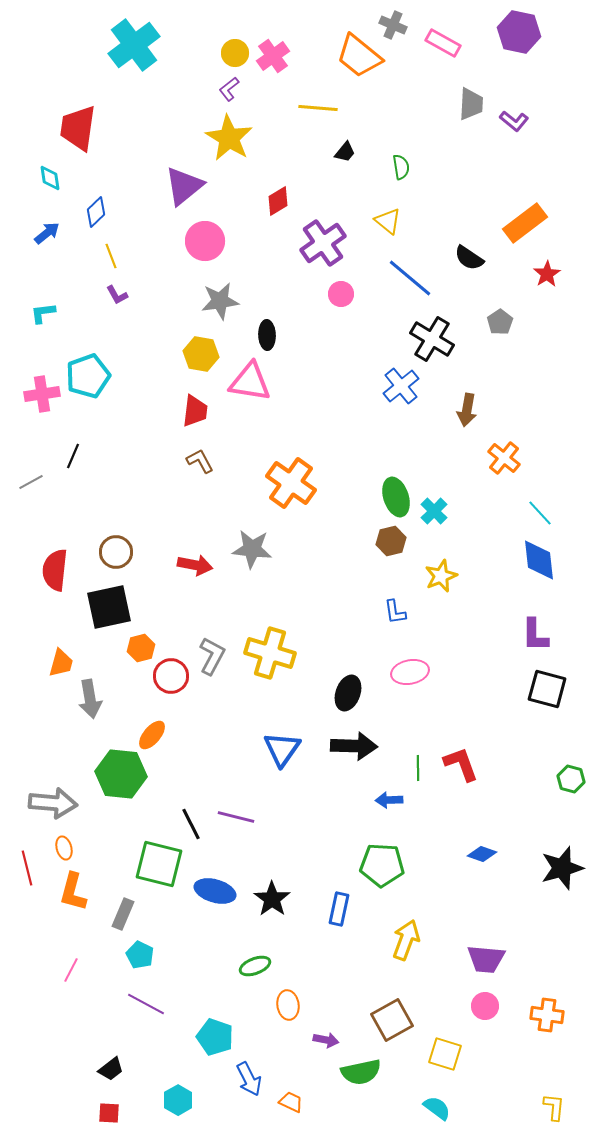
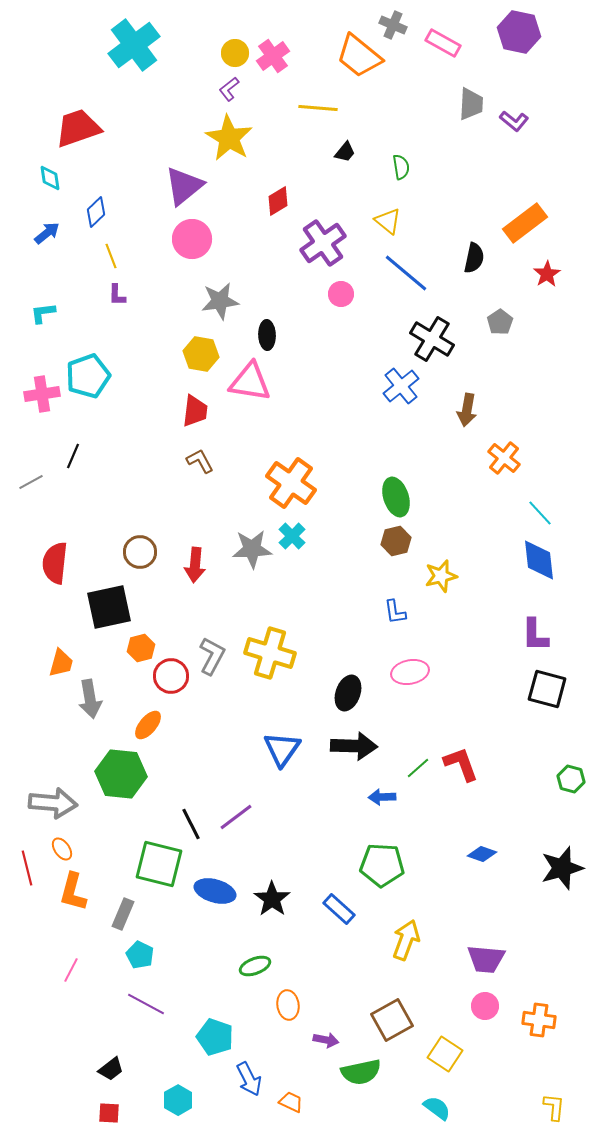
red trapezoid at (78, 128): rotated 63 degrees clockwise
pink circle at (205, 241): moved 13 px left, 2 px up
black semicircle at (469, 258): moved 5 px right; rotated 112 degrees counterclockwise
blue line at (410, 278): moved 4 px left, 5 px up
purple L-shape at (117, 295): rotated 30 degrees clockwise
cyan cross at (434, 511): moved 142 px left, 25 px down
brown hexagon at (391, 541): moved 5 px right
gray star at (252, 549): rotated 9 degrees counterclockwise
brown circle at (116, 552): moved 24 px right
red arrow at (195, 565): rotated 84 degrees clockwise
red semicircle at (55, 570): moved 7 px up
yellow star at (441, 576): rotated 8 degrees clockwise
orange ellipse at (152, 735): moved 4 px left, 10 px up
green line at (418, 768): rotated 50 degrees clockwise
blue arrow at (389, 800): moved 7 px left, 3 px up
purple line at (236, 817): rotated 51 degrees counterclockwise
orange ellipse at (64, 848): moved 2 px left, 1 px down; rotated 20 degrees counterclockwise
blue rectangle at (339, 909): rotated 60 degrees counterclockwise
orange cross at (547, 1015): moved 8 px left, 5 px down
yellow square at (445, 1054): rotated 16 degrees clockwise
